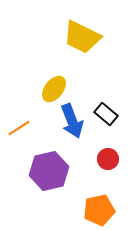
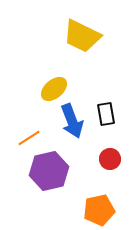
yellow trapezoid: moved 1 px up
yellow ellipse: rotated 12 degrees clockwise
black rectangle: rotated 40 degrees clockwise
orange line: moved 10 px right, 10 px down
red circle: moved 2 px right
